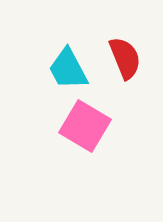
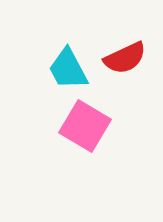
red semicircle: rotated 87 degrees clockwise
